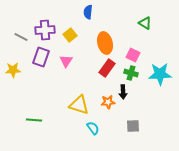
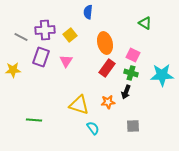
cyan star: moved 2 px right, 1 px down
black arrow: moved 3 px right; rotated 24 degrees clockwise
